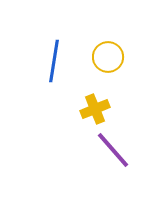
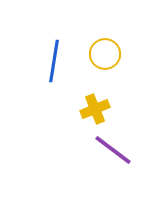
yellow circle: moved 3 px left, 3 px up
purple line: rotated 12 degrees counterclockwise
